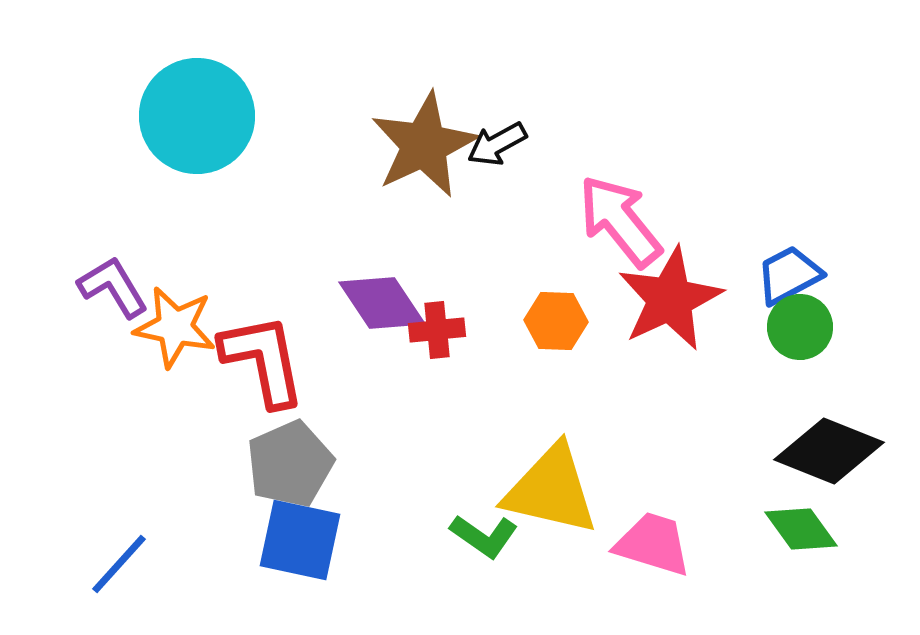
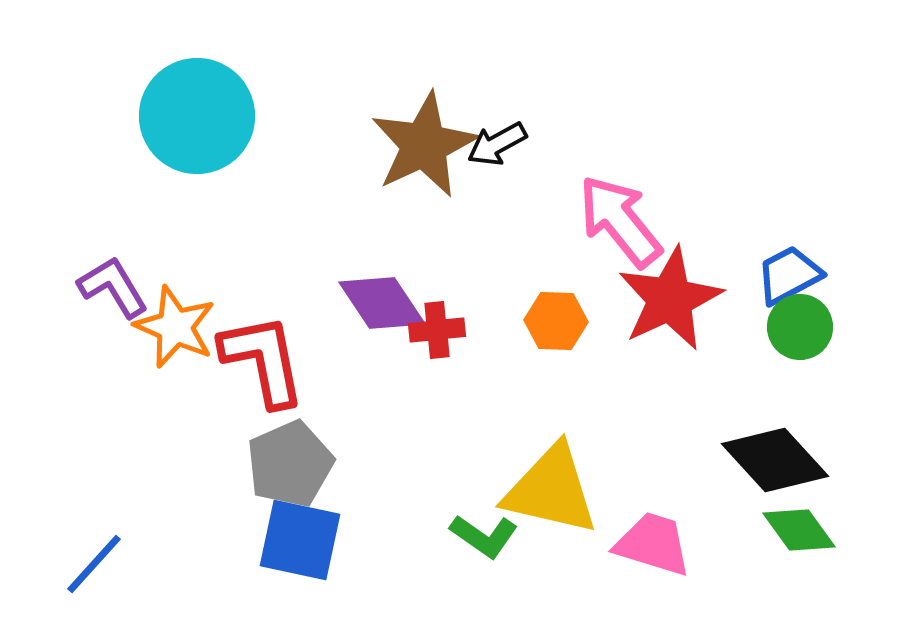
orange star: rotated 12 degrees clockwise
black diamond: moved 54 px left, 9 px down; rotated 26 degrees clockwise
green diamond: moved 2 px left, 1 px down
blue line: moved 25 px left
